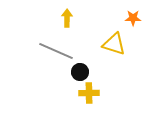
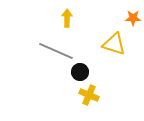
yellow cross: moved 2 px down; rotated 24 degrees clockwise
